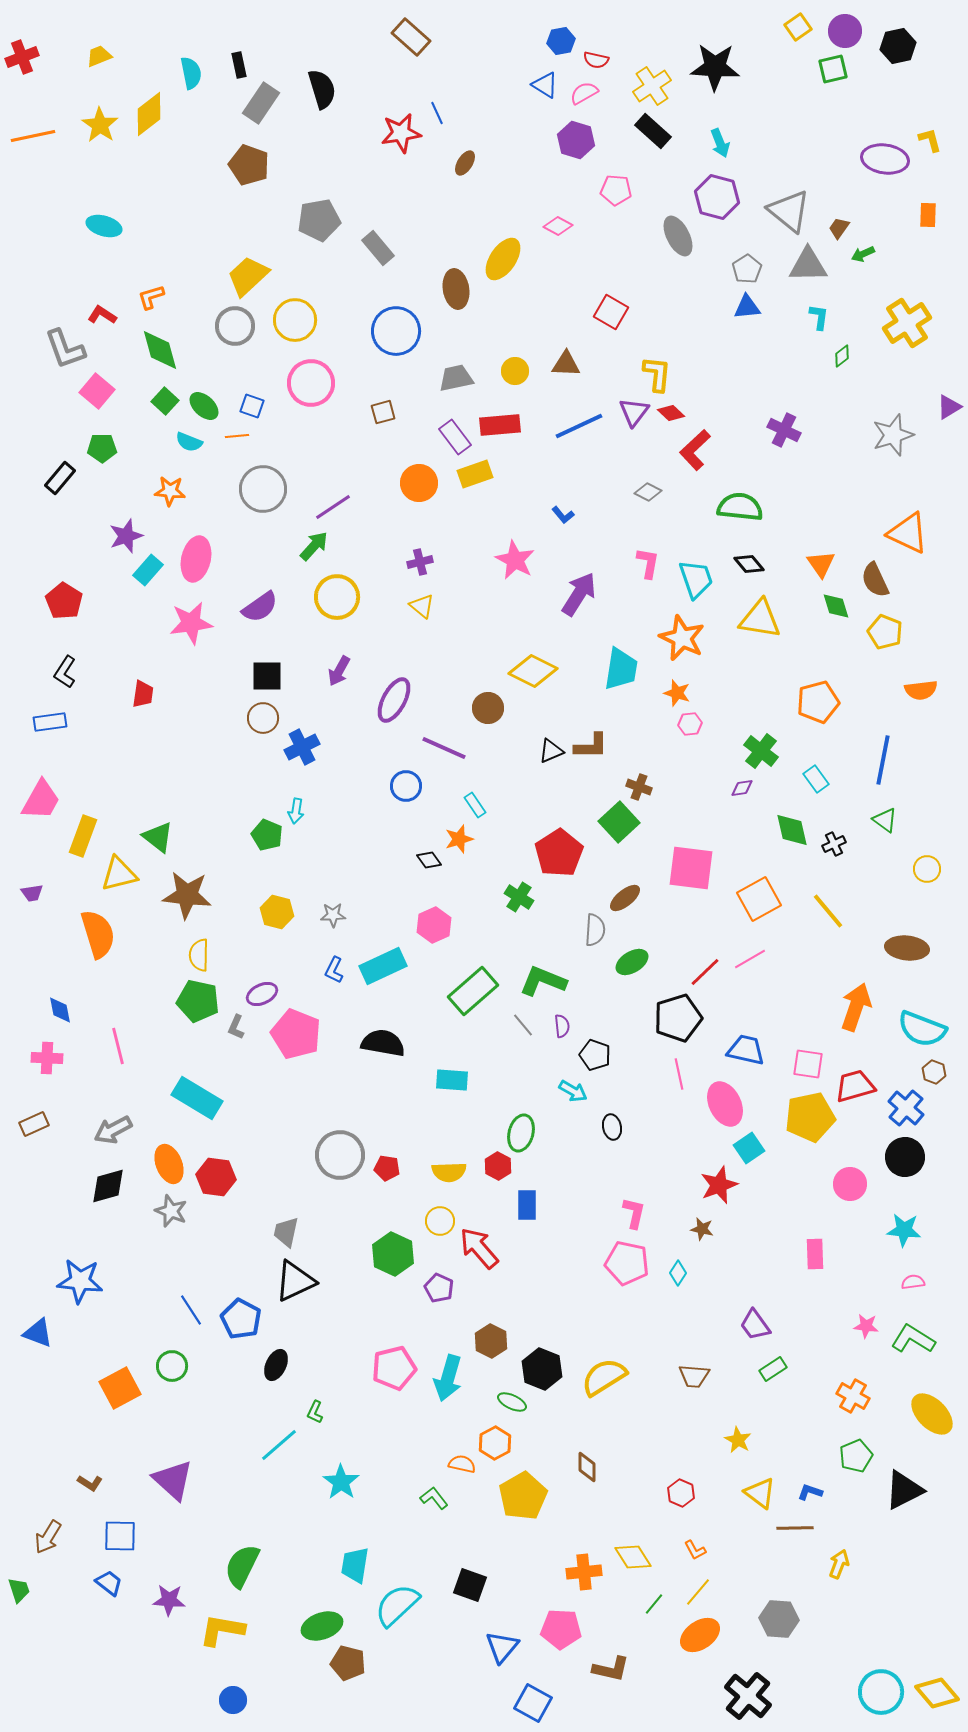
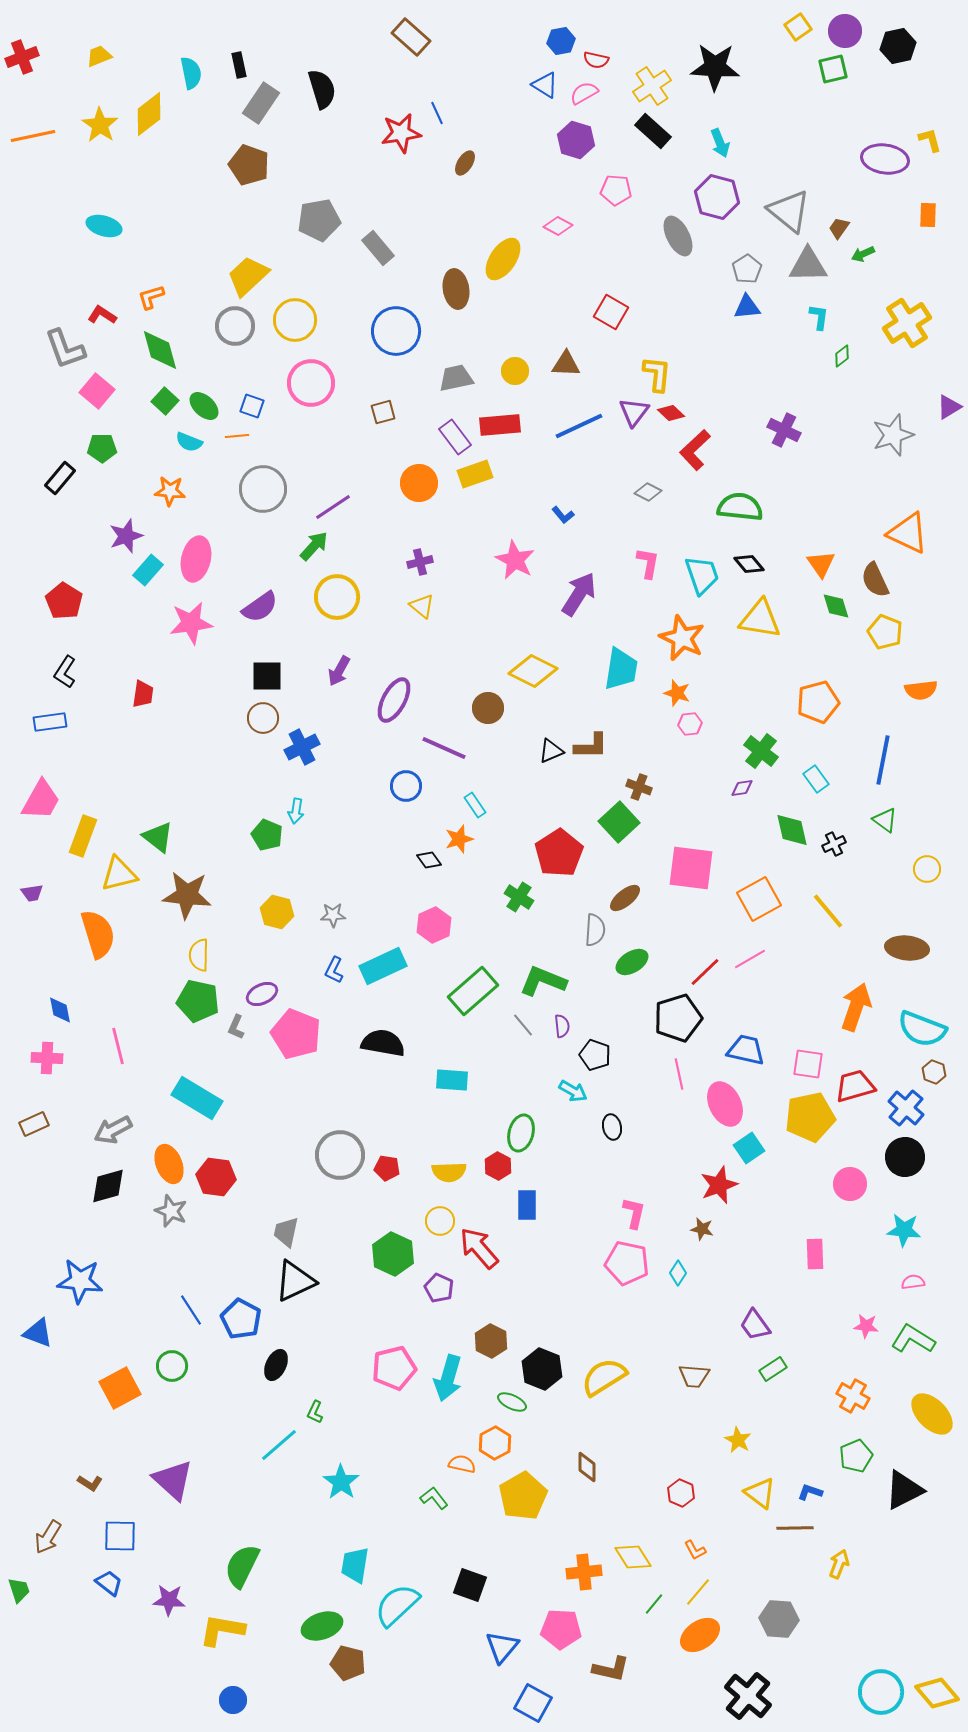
cyan trapezoid at (696, 579): moved 6 px right, 4 px up
